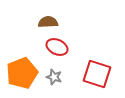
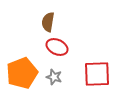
brown semicircle: rotated 78 degrees counterclockwise
red square: rotated 20 degrees counterclockwise
